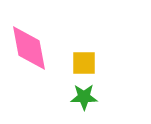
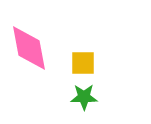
yellow square: moved 1 px left
